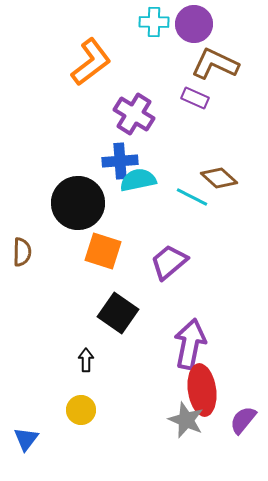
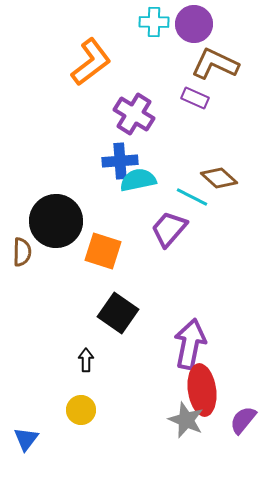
black circle: moved 22 px left, 18 px down
purple trapezoid: moved 33 px up; rotated 9 degrees counterclockwise
